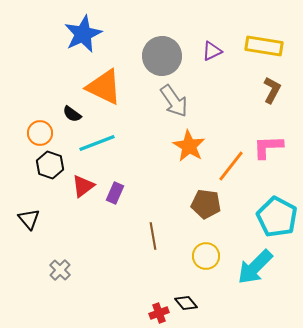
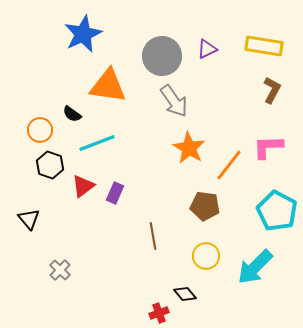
purple triangle: moved 5 px left, 2 px up
orange triangle: moved 4 px right, 1 px up; rotated 18 degrees counterclockwise
orange circle: moved 3 px up
orange star: moved 2 px down
orange line: moved 2 px left, 1 px up
brown pentagon: moved 1 px left, 2 px down
cyan pentagon: moved 6 px up
black diamond: moved 1 px left, 9 px up
